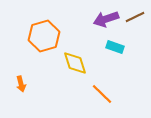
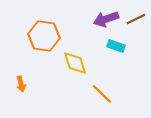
brown line: moved 1 px right, 2 px down
orange hexagon: rotated 24 degrees clockwise
cyan rectangle: moved 1 px right, 1 px up
